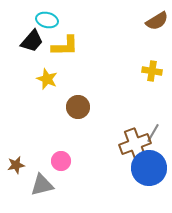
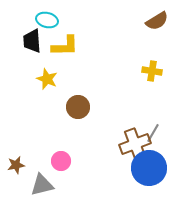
black trapezoid: rotated 135 degrees clockwise
